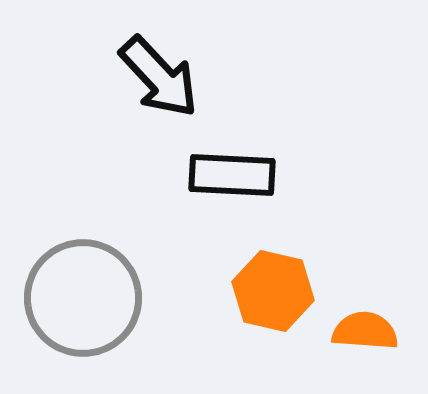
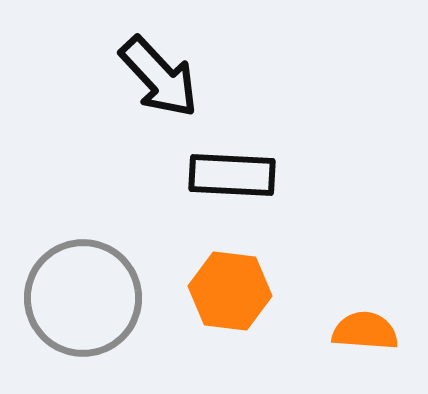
orange hexagon: moved 43 px left; rotated 6 degrees counterclockwise
